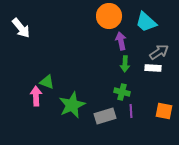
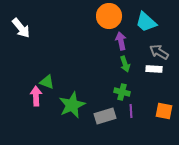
gray arrow: rotated 114 degrees counterclockwise
green arrow: rotated 21 degrees counterclockwise
white rectangle: moved 1 px right, 1 px down
